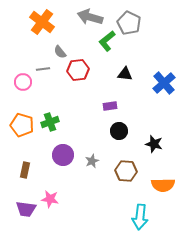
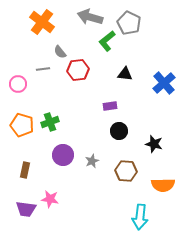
pink circle: moved 5 px left, 2 px down
